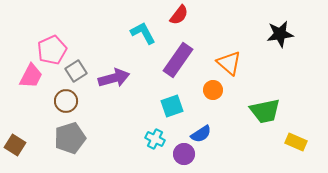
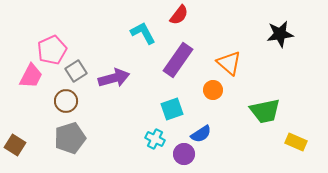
cyan square: moved 3 px down
